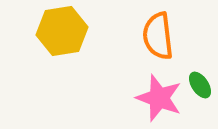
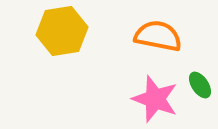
orange semicircle: rotated 108 degrees clockwise
pink star: moved 4 px left, 1 px down
